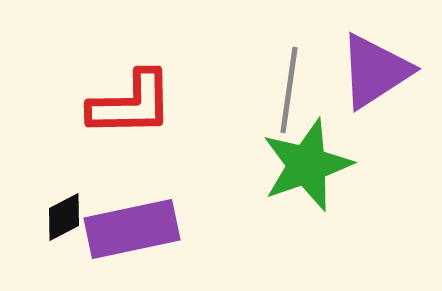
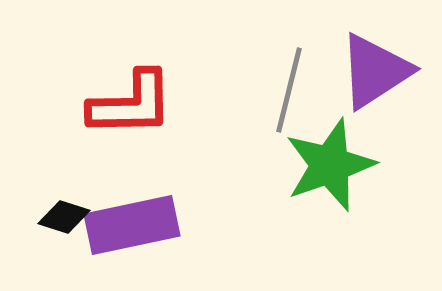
gray line: rotated 6 degrees clockwise
green star: moved 23 px right
black diamond: rotated 45 degrees clockwise
purple rectangle: moved 4 px up
